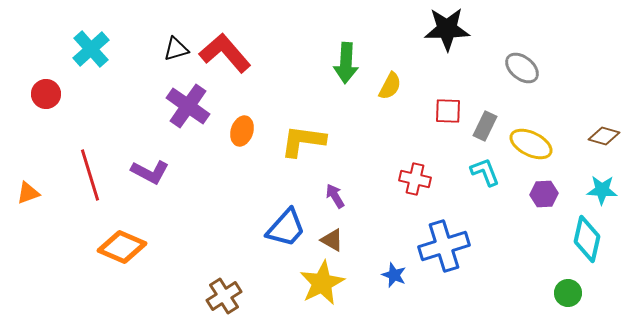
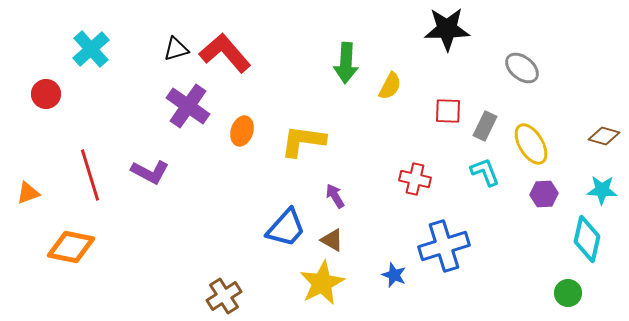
yellow ellipse: rotated 33 degrees clockwise
orange diamond: moved 51 px left; rotated 12 degrees counterclockwise
